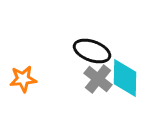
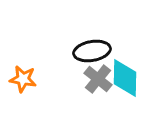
black ellipse: rotated 30 degrees counterclockwise
orange star: rotated 16 degrees clockwise
